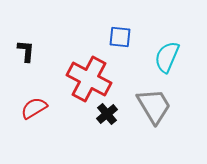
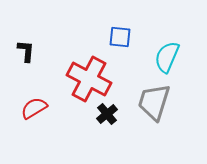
gray trapezoid: moved 4 px up; rotated 132 degrees counterclockwise
